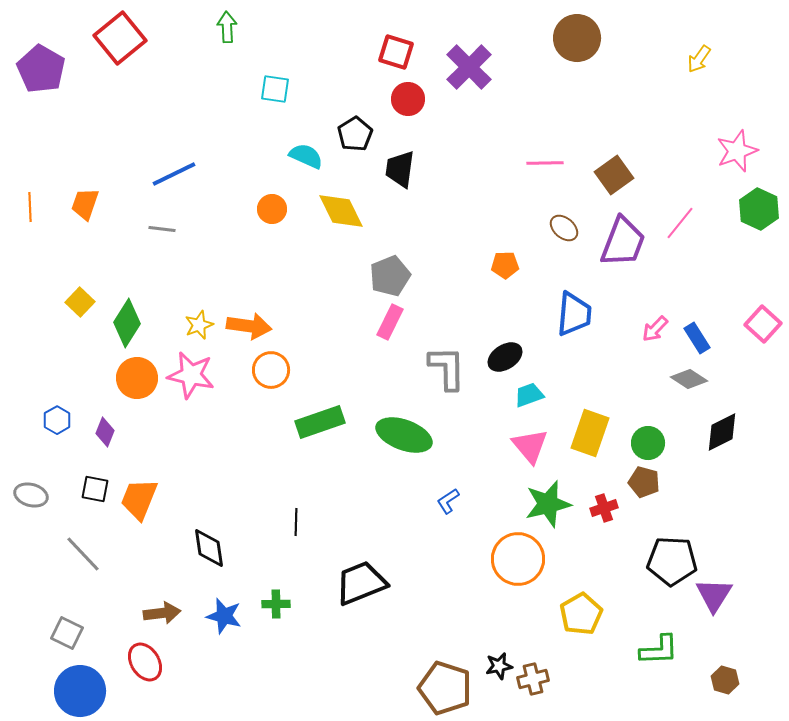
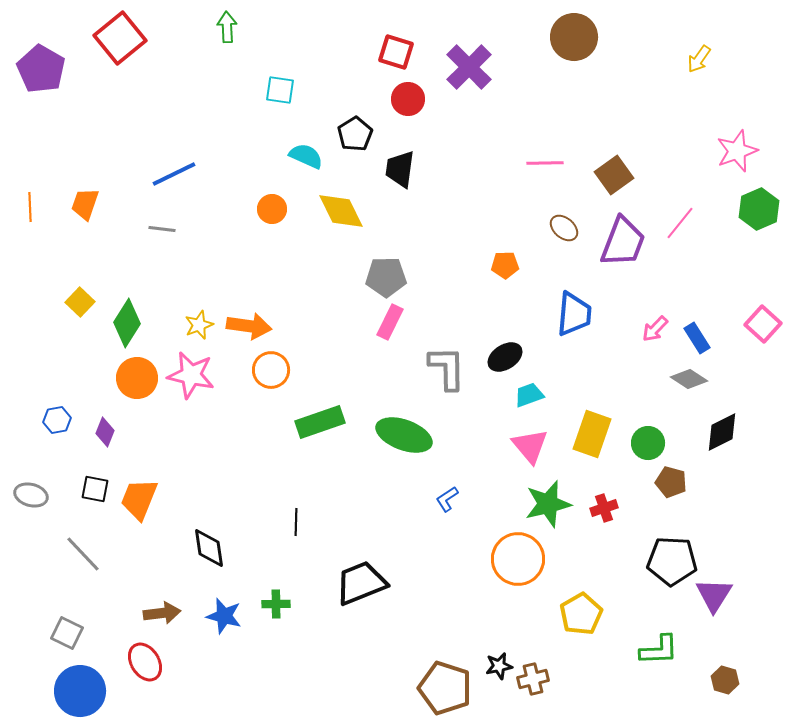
brown circle at (577, 38): moved 3 px left, 1 px up
cyan square at (275, 89): moved 5 px right, 1 px down
green hexagon at (759, 209): rotated 12 degrees clockwise
gray pentagon at (390, 276): moved 4 px left, 1 px down; rotated 21 degrees clockwise
blue hexagon at (57, 420): rotated 20 degrees clockwise
yellow rectangle at (590, 433): moved 2 px right, 1 px down
brown pentagon at (644, 482): moved 27 px right
blue L-shape at (448, 501): moved 1 px left, 2 px up
